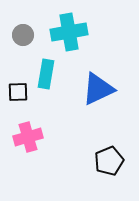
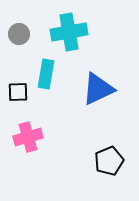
gray circle: moved 4 px left, 1 px up
